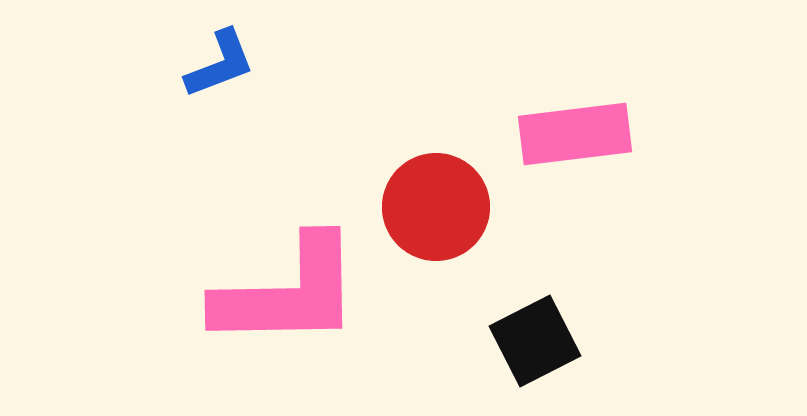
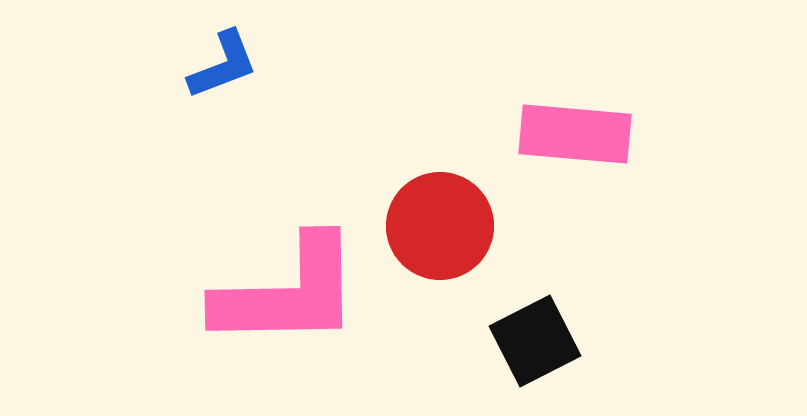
blue L-shape: moved 3 px right, 1 px down
pink rectangle: rotated 12 degrees clockwise
red circle: moved 4 px right, 19 px down
